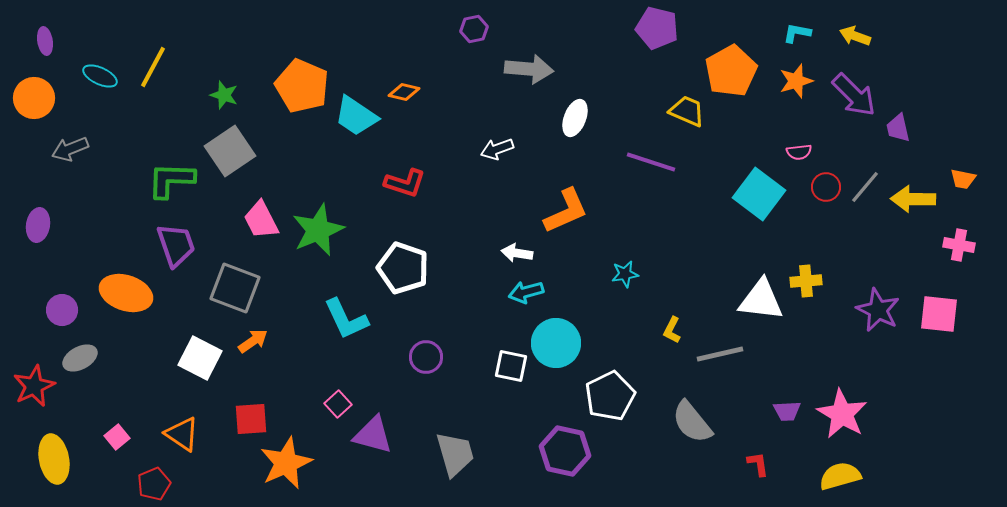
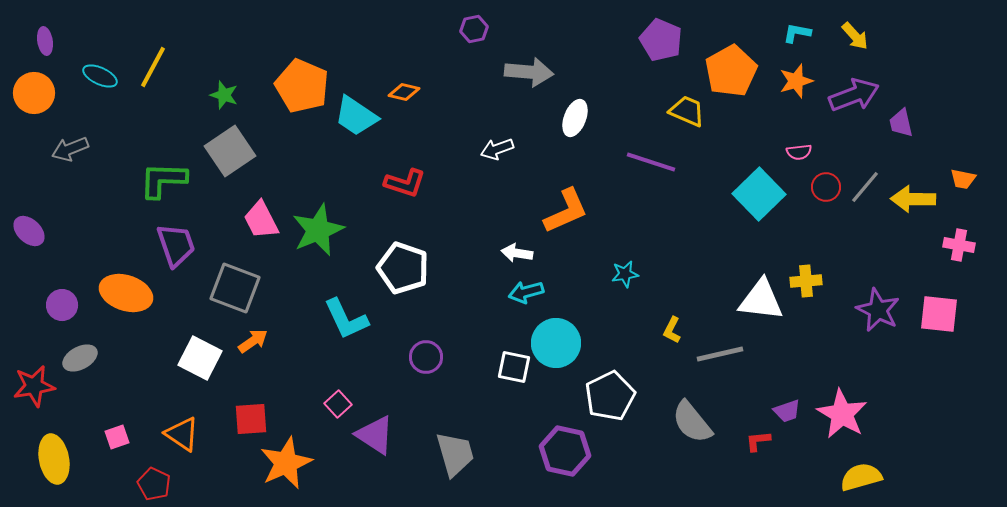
purple pentagon at (657, 28): moved 4 px right, 12 px down; rotated 9 degrees clockwise
yellow arrow at (855, 36): rotated 152 degrees counterclockwise
gray arrow at (529, 69): moved 3 px down
purple arrow at (854, 95): rotated 66 degrees counterclockwise
orange circle at (34, 98): moved 5 px up
purple trapezoid at (898, 128): moved 3 px right, 5 px up
green L-shape at (171, 180): moved 8 px left
cyan square at (759, 194): rotated 9 degrees clockwise
purple ellipse at (38, 225): moved 9 px left, 6 px down; rotated 56 degrees counterclockwise
purple circle at (62, 310): moved 5 px up
white square at (511, 366): moved 3 px right, 1 px down
red star at (34, 386): rotated 15 degrees clockwise
purple trapezoid at (787, 411): rotated 16 degrees counterclockwise
purple triangle at (373, 435): moved 2 px right; rotated 18 degrees clockwise
pink square at (117, 437): rotated 20 degrees clockwise
red L-shape at (758, 464): moved 23 px up; rotated 88 degrees counterclockwise
yellow semicircle at (840, 476): moved 21 px right, 1 px down
red pentagon at (154, 484): rotated 24 degrees counterclockwise
